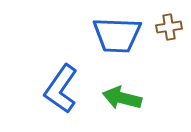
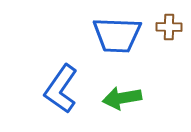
brown cross: rotated 10 degrees clockwise
green arrow: rotated 24 degrees counterclockwise
